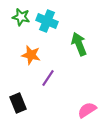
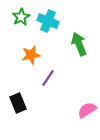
green star: rotated 30 degrees clockwise
cyan cross: moved 1 px right
orange star: rotated 24 degrees counterclockwise
